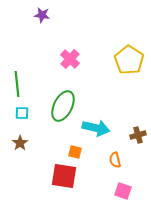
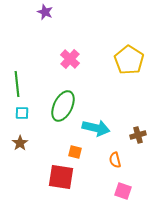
purple star: moved 3 px right, 3 px up; rotated 14 degrees clockwise
red square: moved 3 px left, 1 px down
